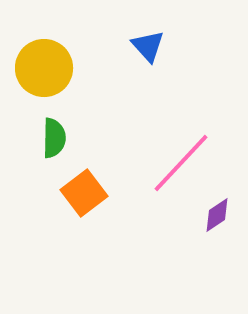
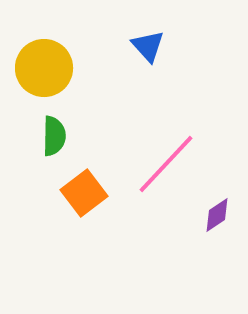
green semicircle: moved 2 px up
pink line: moved 15 px left, 1 px down
